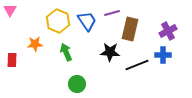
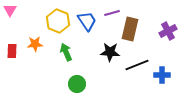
blue cross: moved 1 px left, 20 px down
red rectangle: moved 9 px up
